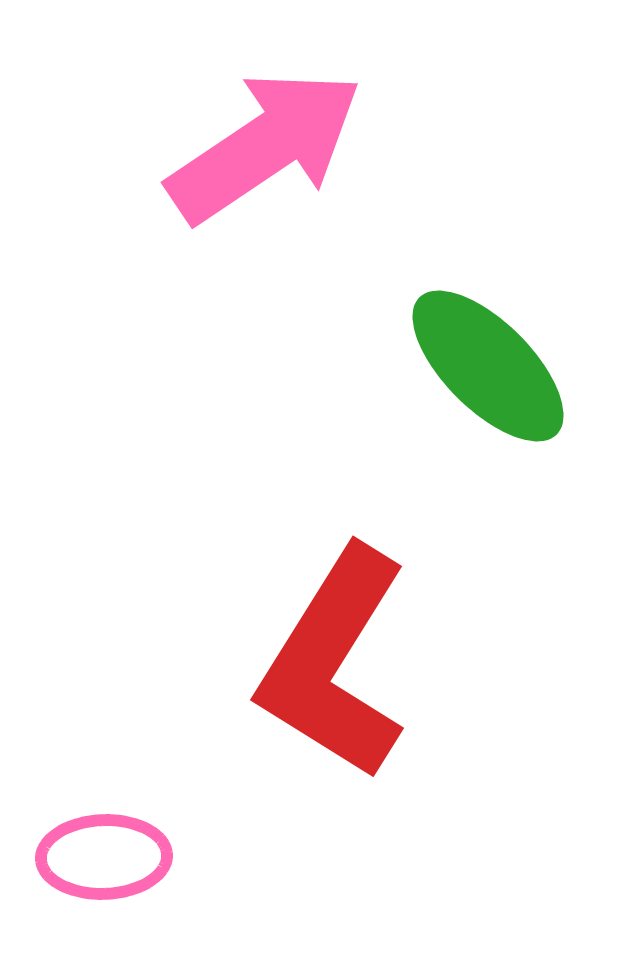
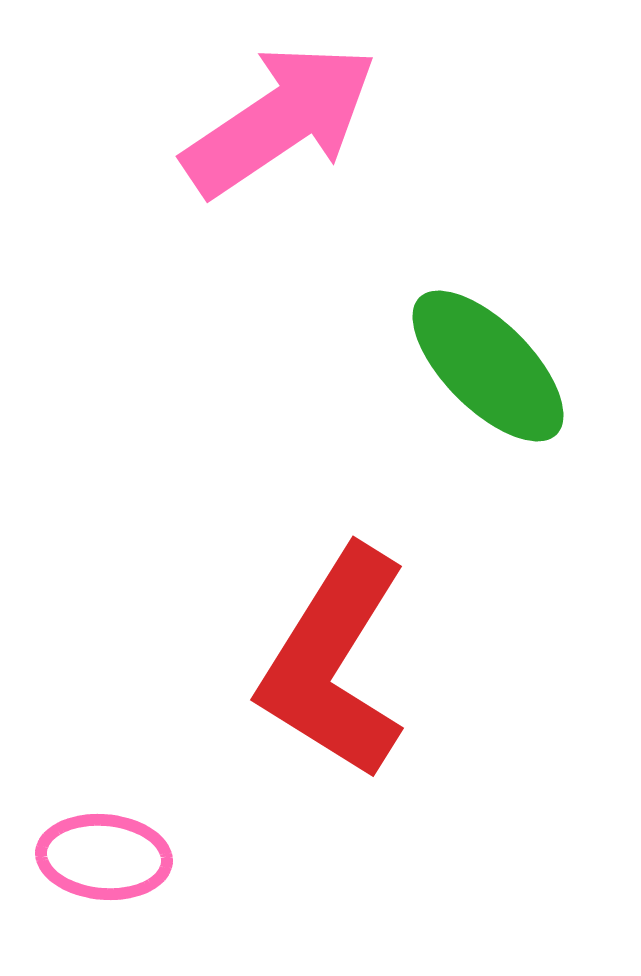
pink arrow: moved 15 px right, 26 px up
pink ellipse: rotated 7 degrees clockwise
